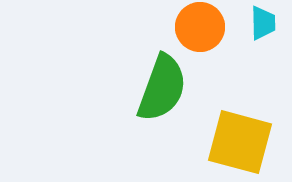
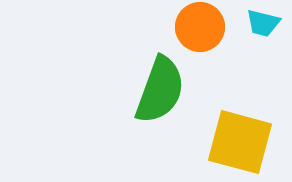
cyan trapezoid: rotated 105 degrees clockwise
green semicircle: moved 2 px left, 2 px down
